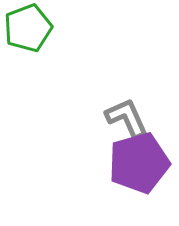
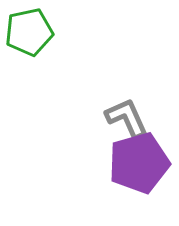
green pentagon: moved 1 px right, 4 px down; rotated 9 degrees clockwise
